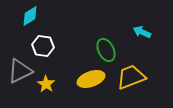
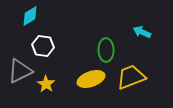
green ellipse: rotated 25 degrees clockwise
